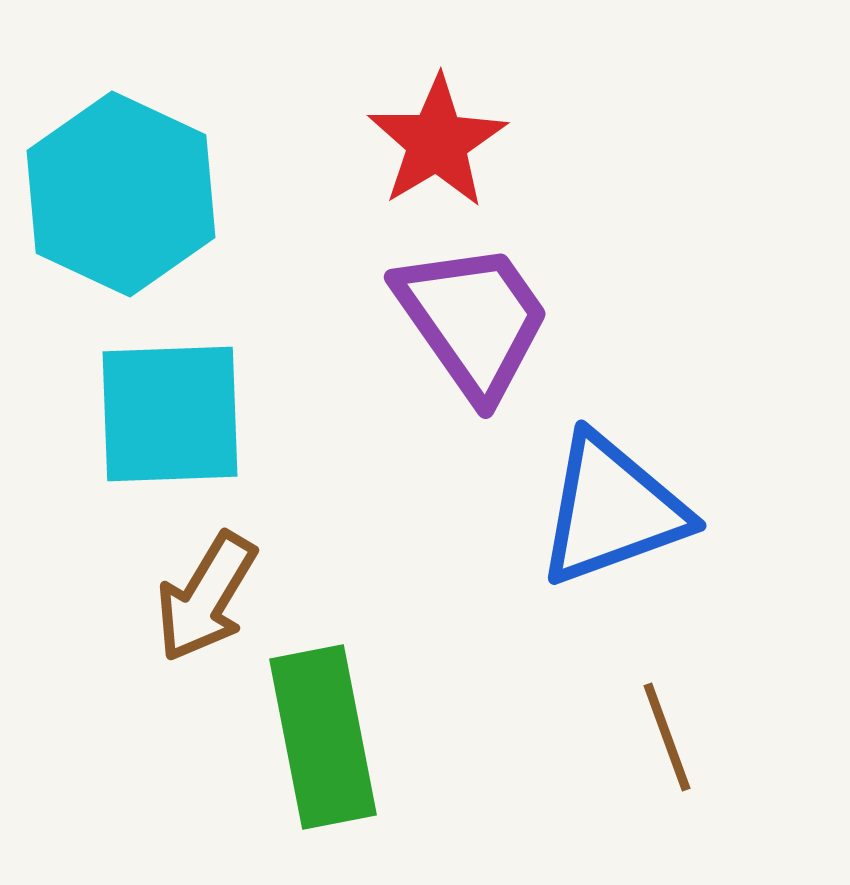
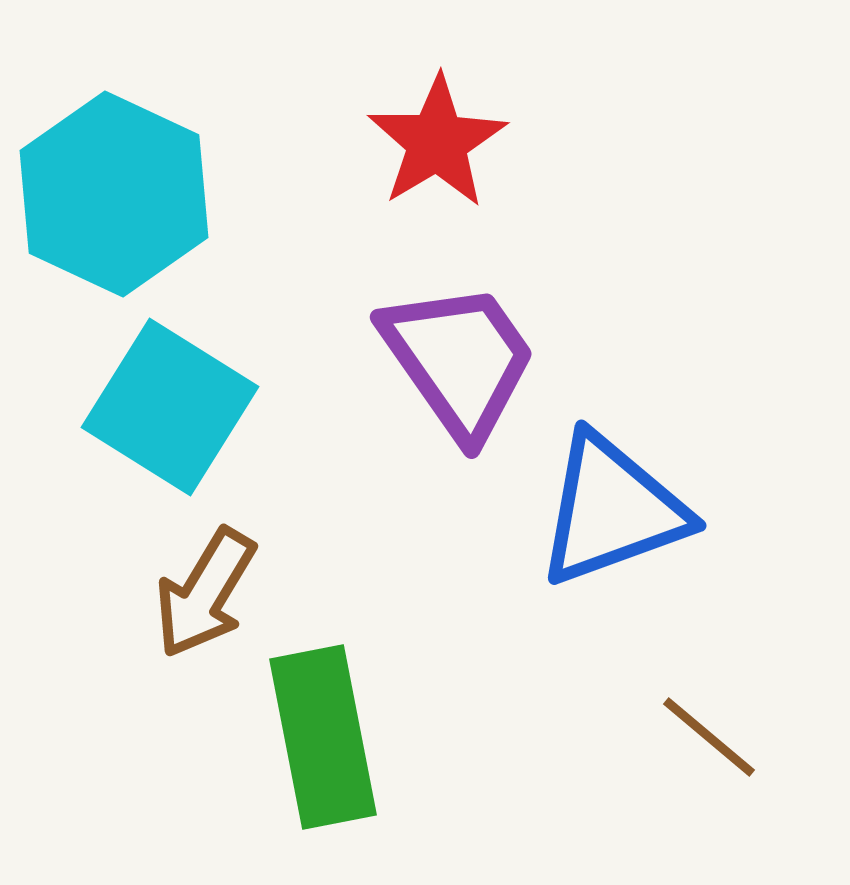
cyan hexagon: moved 7 px left
purple trapezoid: moved 14 px left, 40 px down
cyan square: moved 7 px up; rotated 34 degrees clockwise
brown arrow: moved 1 px left, 4 px up
brown line: moved 42 px right; rotated 30 degrees counterclockwise
